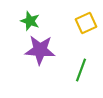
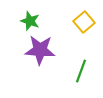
yellow square: moved 2 px left, 1 px up; rotated 15 degrees counterclockwise
green line: moved 1 px down
